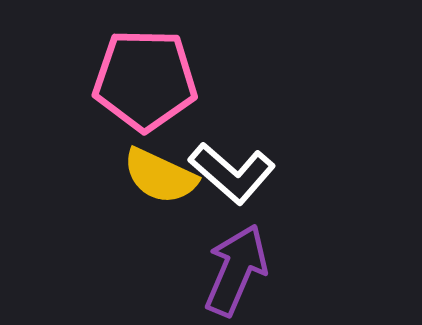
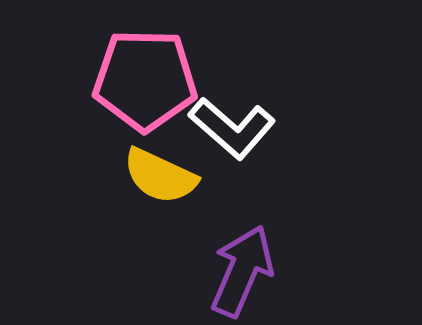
white L-shape: moved 45 px up
purple arrow: moved 6 px right, 1 px down
